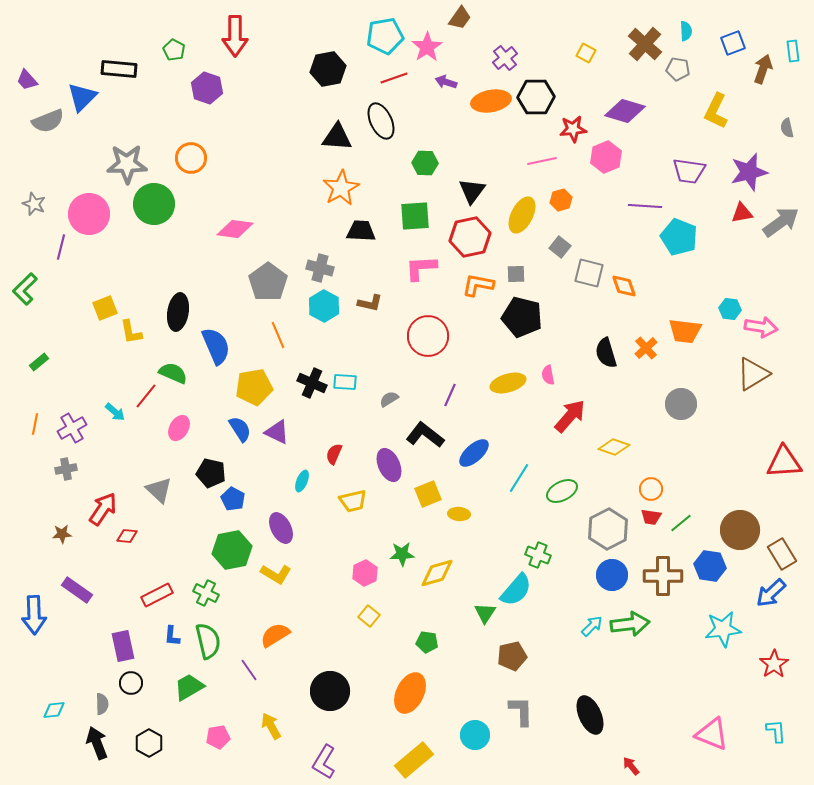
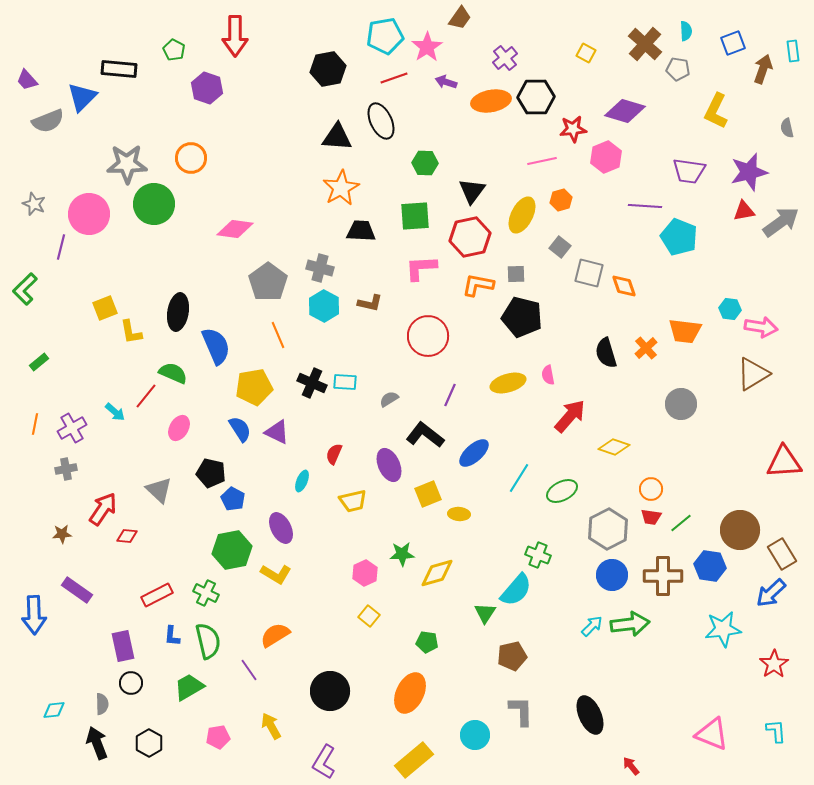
red triangle at (742, 213): moved 2 px right, 2 px up
